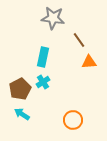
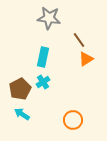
gray star: moved 4 px left
orange triangle: moved 3 px left, 3 px up; rotated 28 degrees counterclockwise
